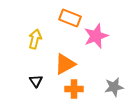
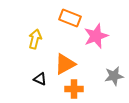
black triangle: moved 4 px right, 2 px up; rotated 32 degrees counterclockwise
gray star: moved 11 px up
